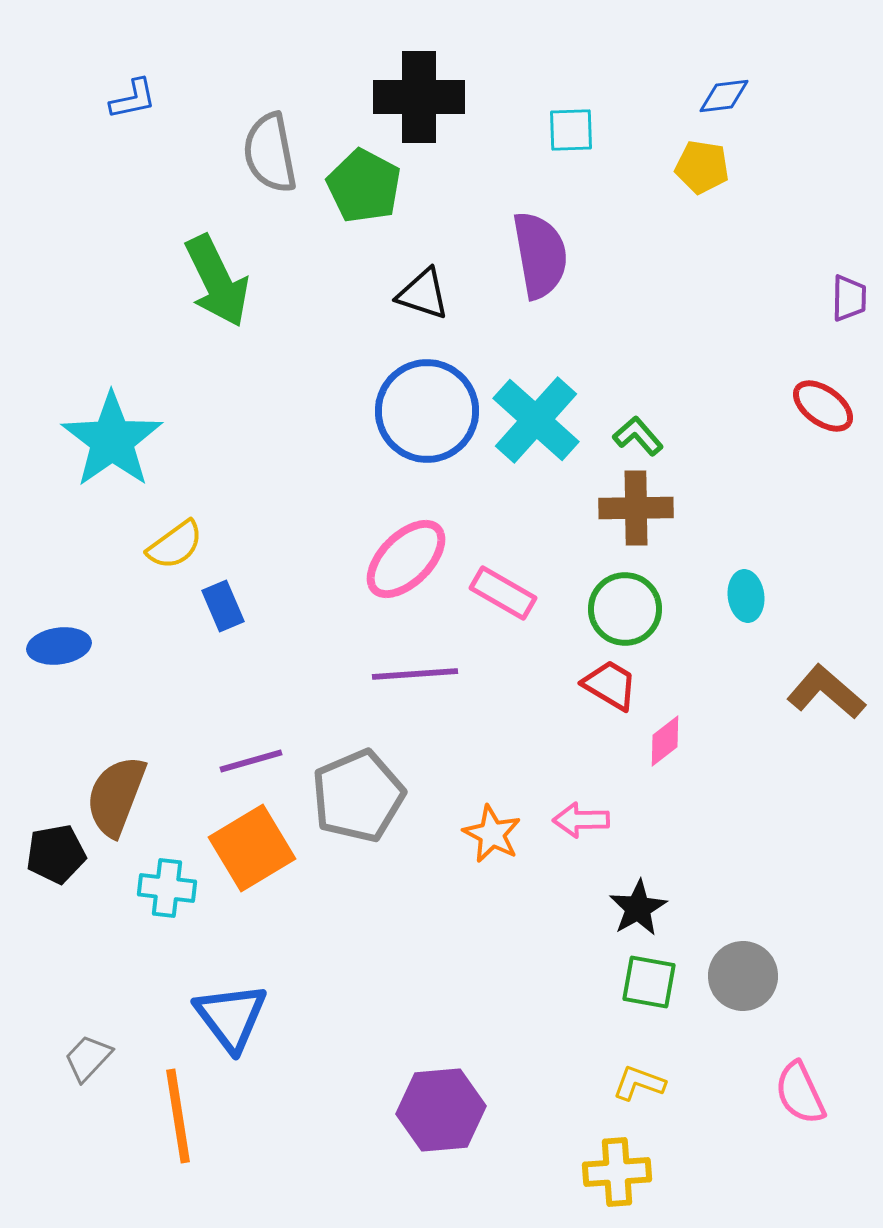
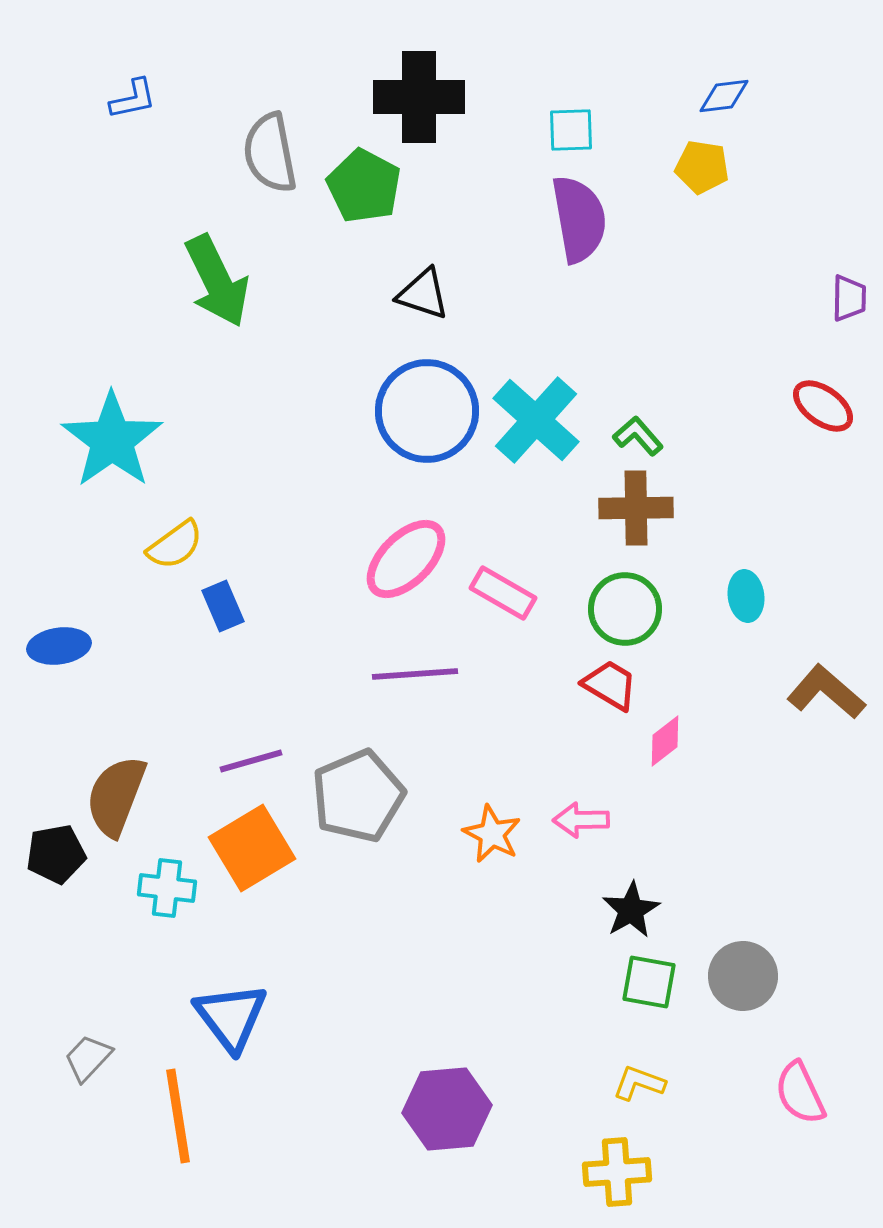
purple semicircle at (540, 255): moved 39 px right, 36 px up
black star at (638, 908): moved 7 px left, 2 px down
purple hexagon at (441, 1110): moved 6 px right, 1 px up
